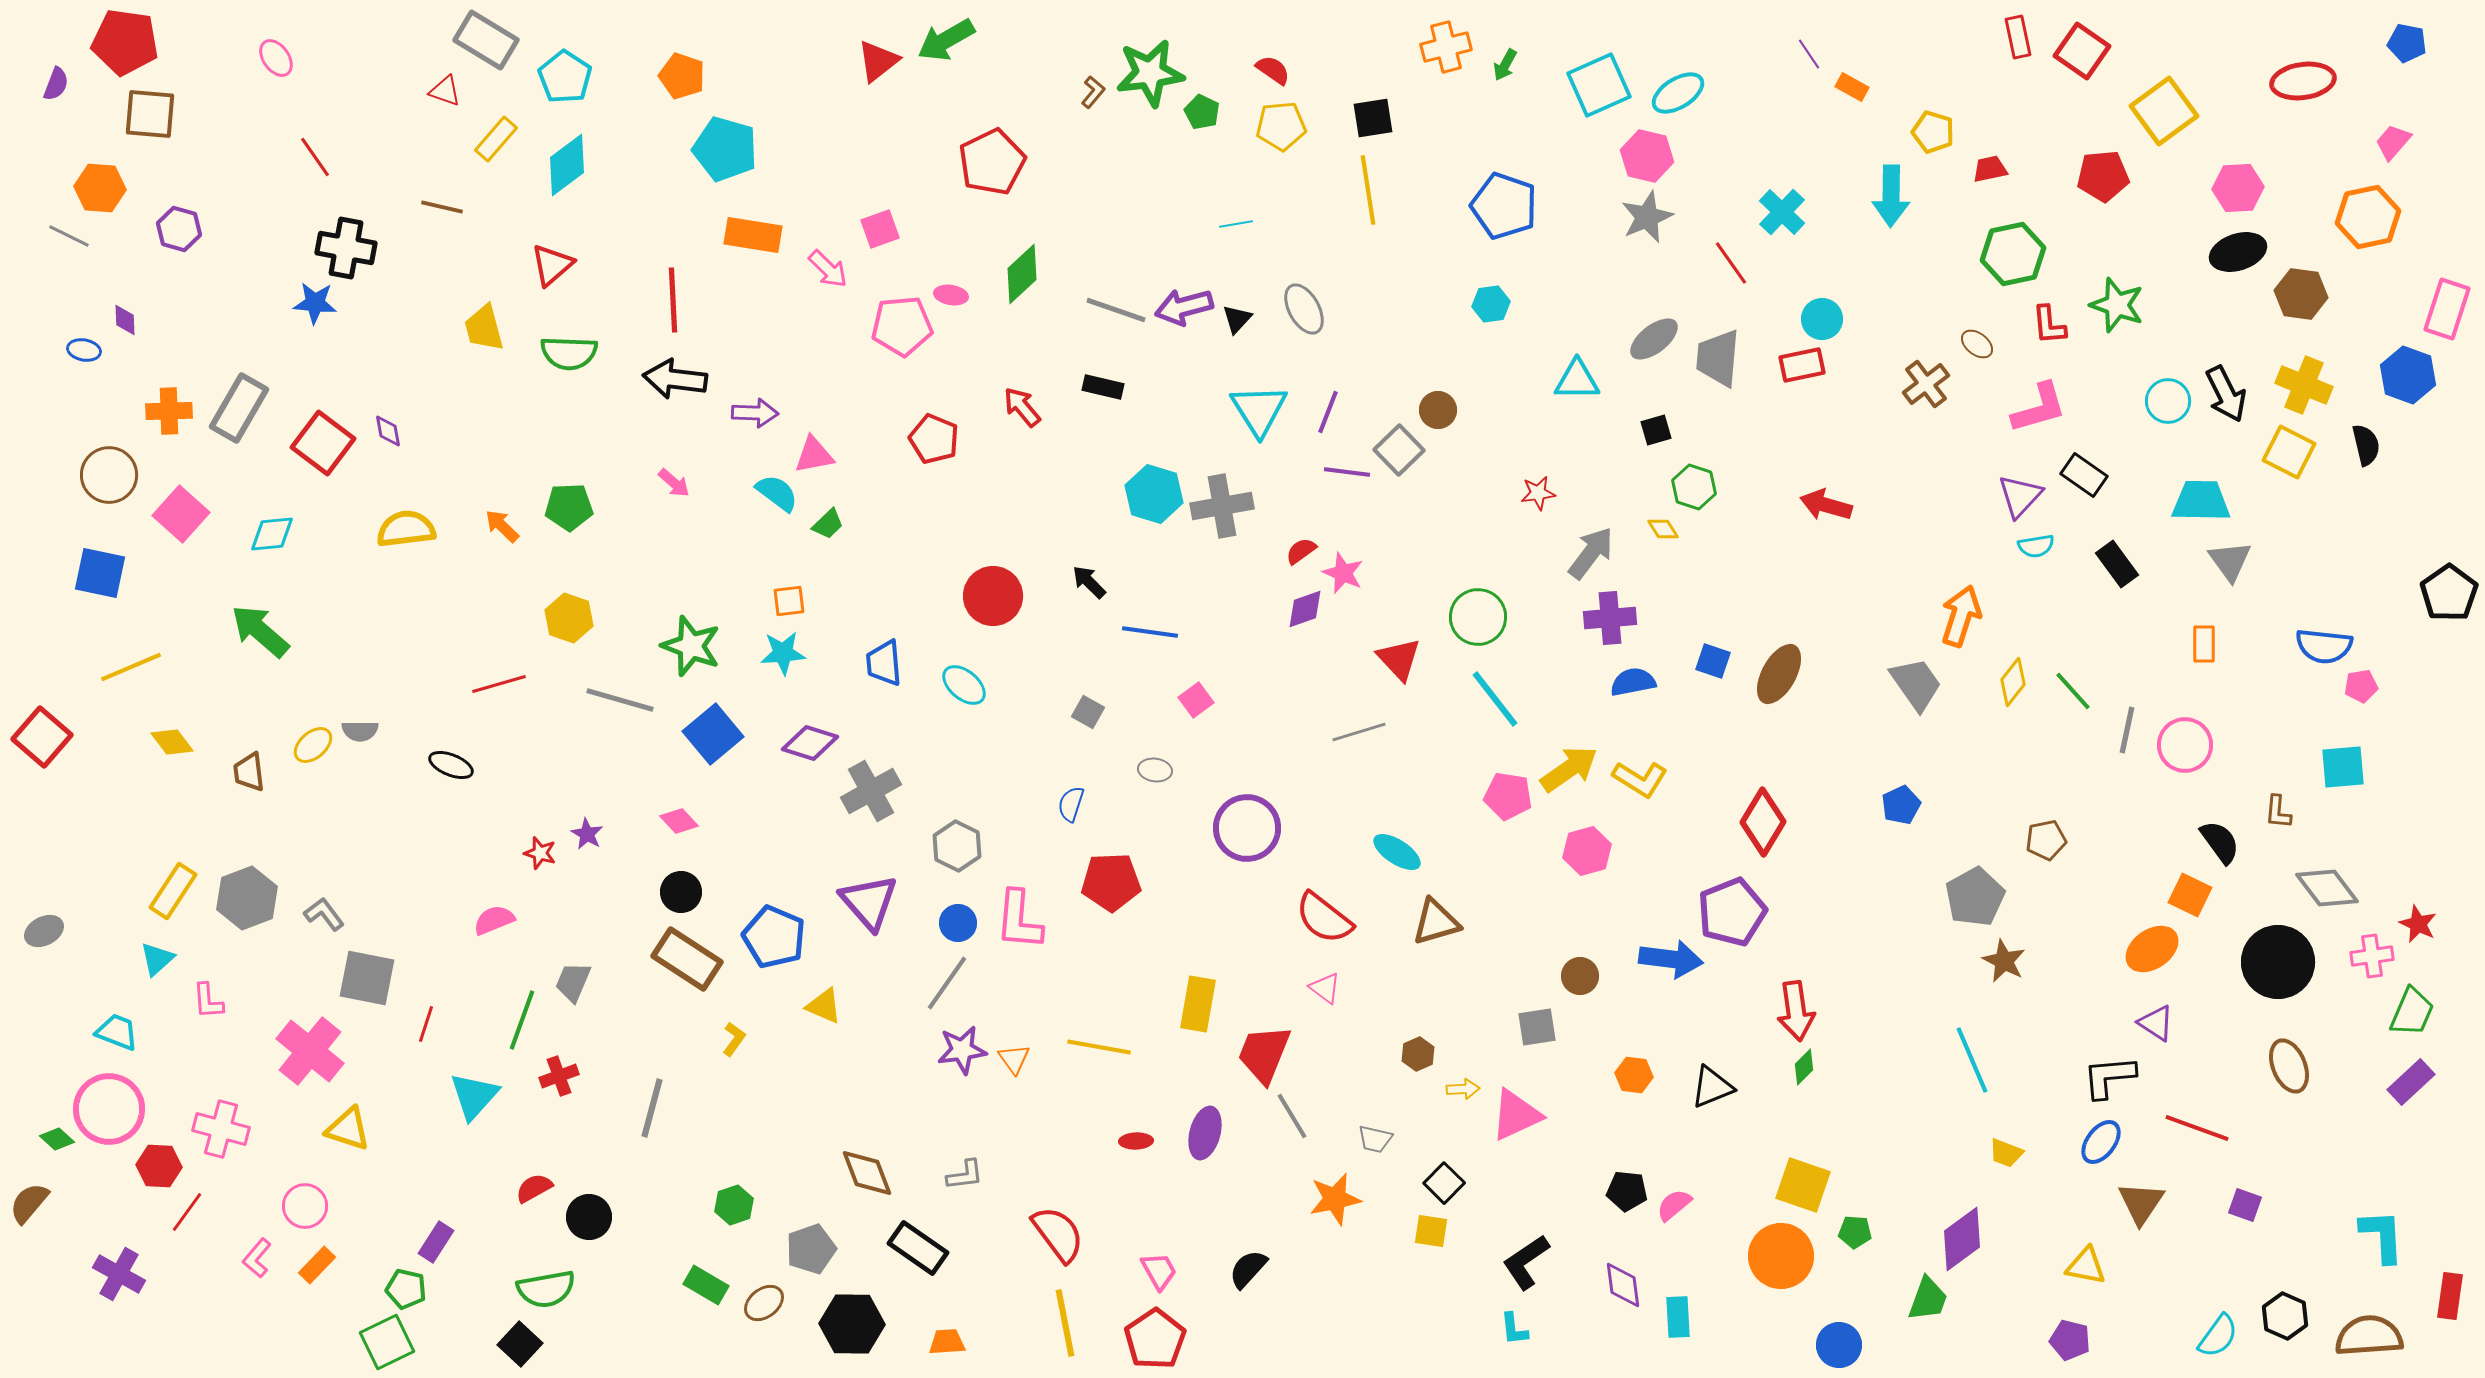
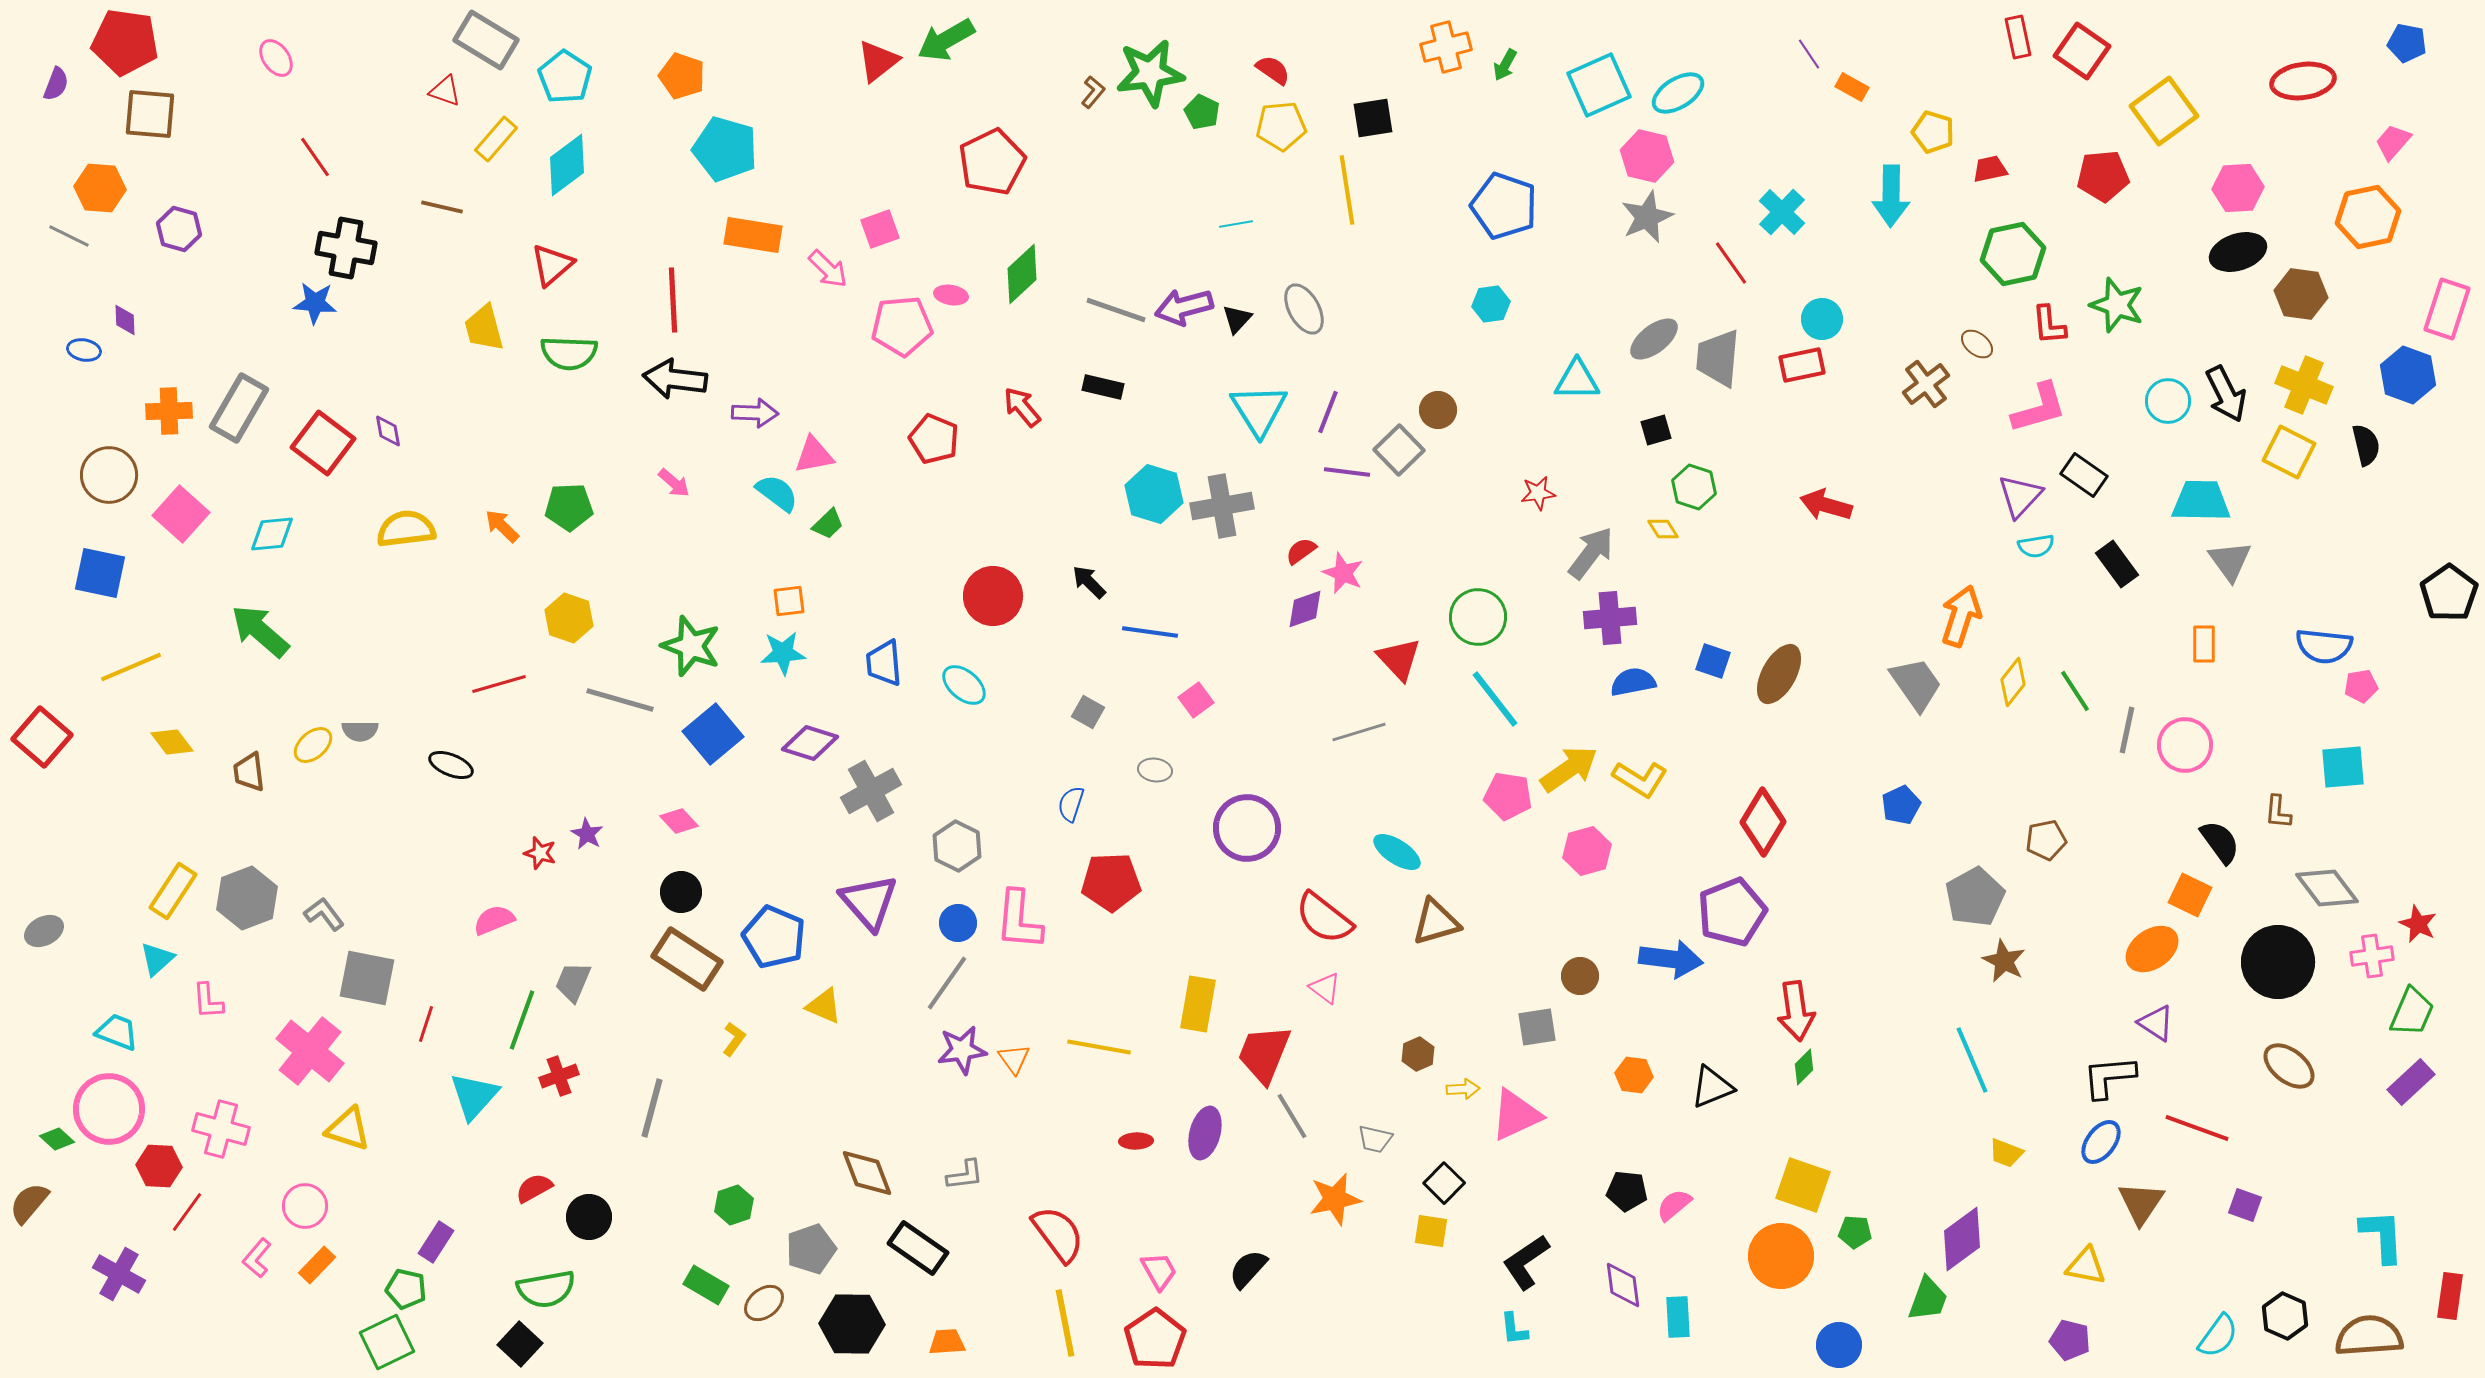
yellow line at (1368, 190): moved 21 px left
green line at (2073, 691): moved 2 px right; rotated 9 degrees clockwise
brown ellipse at (2289, 1066): rotated 30 degrees counterclockwise
